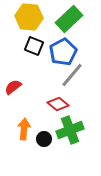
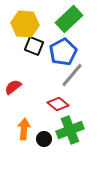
yellow hexagon: moved 4 px left, 7 px down
